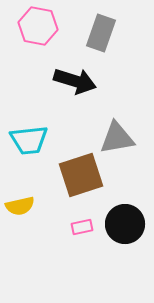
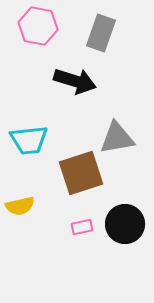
brown square: moved 2 px up
